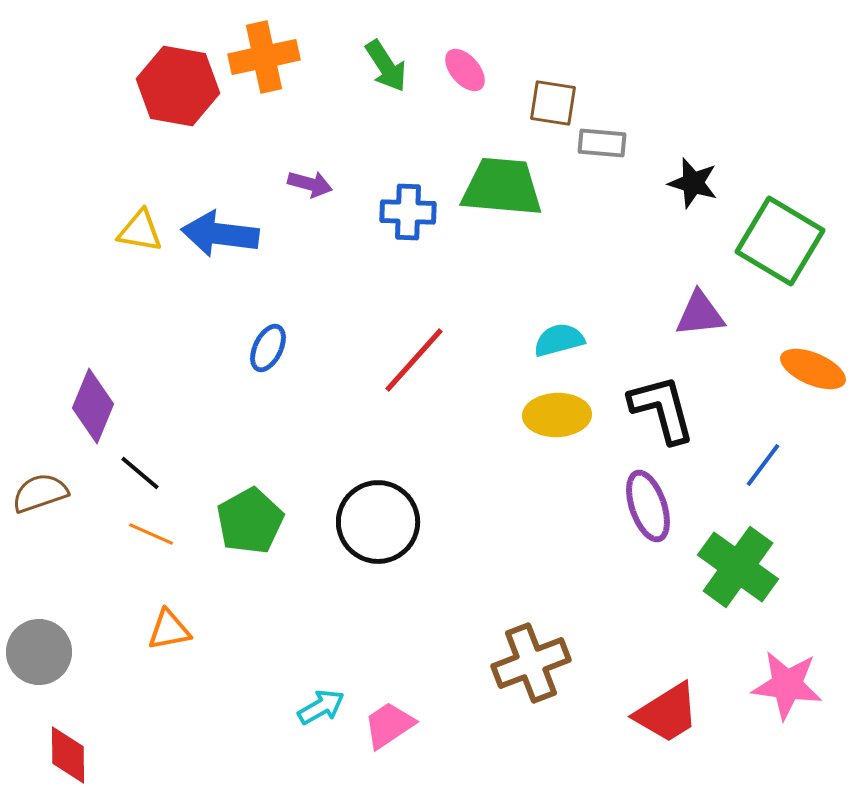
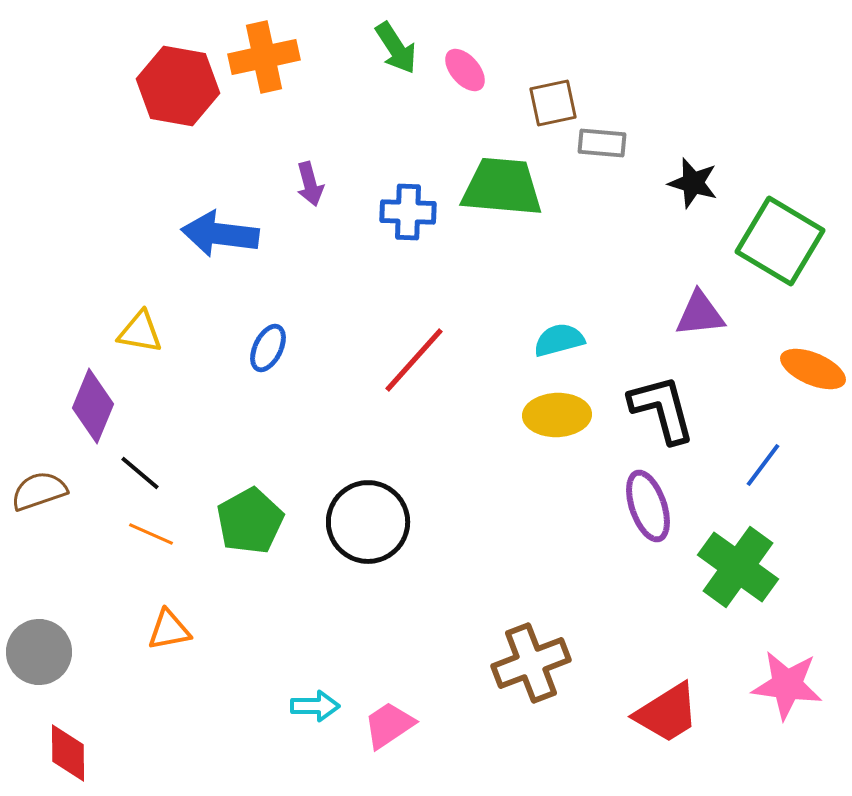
green arrow: moved 10 px right, 18 px up
brown square: rotated 21 degrees counterclockwise
purple arrow: rotated 60 degrees clockwise
yellow triangle: moved 101 px down
brown semicircle: moved 1 px left, 2 px up
black circle: moved 10 px left
cyan arrow: moved 6 px left, 1 px up; rotated 30 degrees clockwise
red diamond: moved 2 px up
